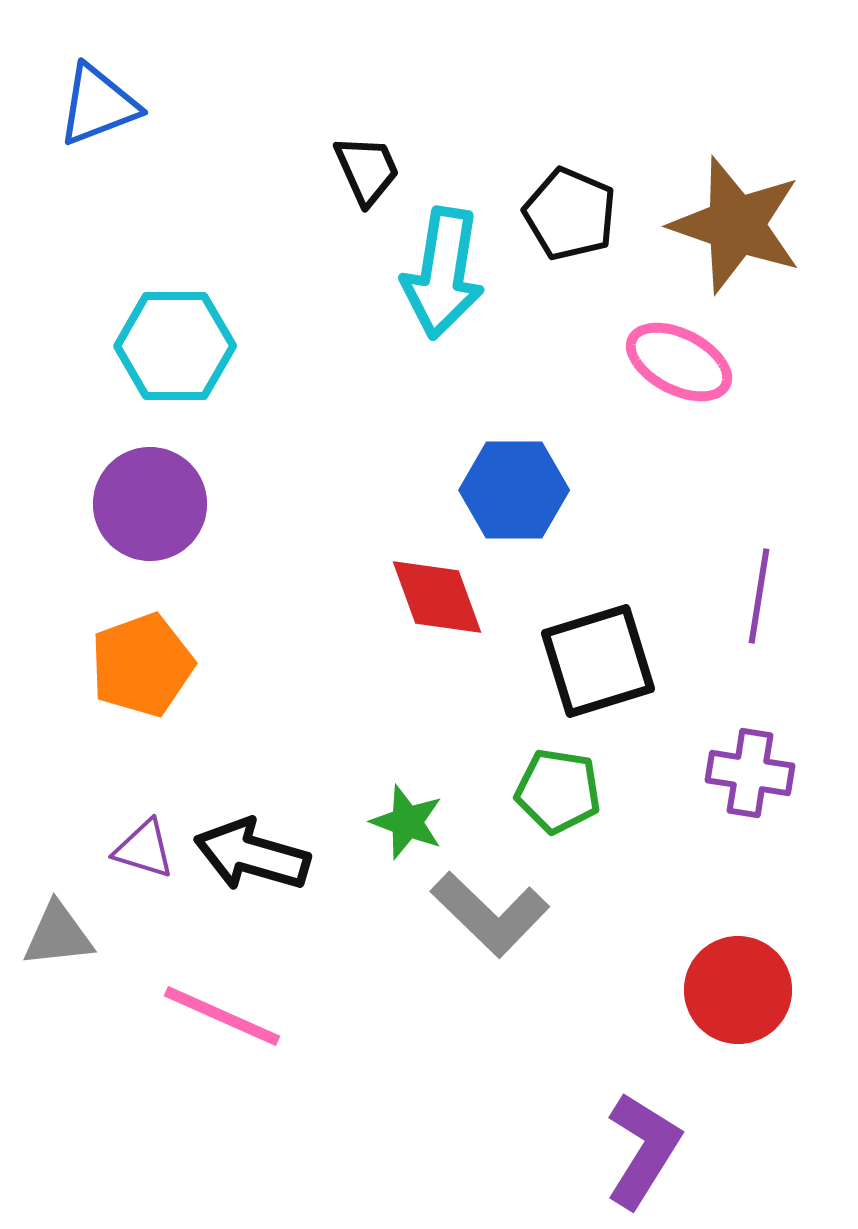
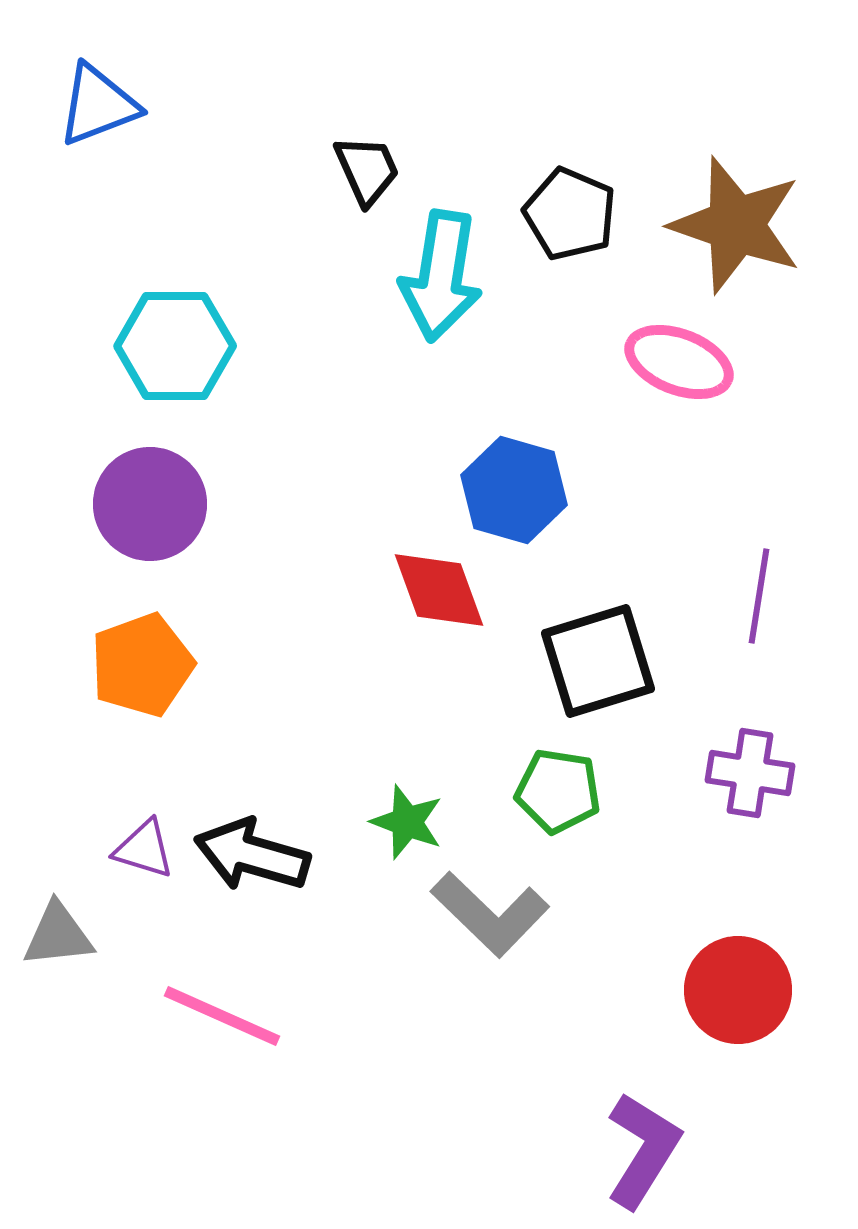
cyan arrow: moved 2 px left, 3 px down
pink ellipse: rotated 6 degrees counterclockwise
blue hexagon: rotated 16 degrees clockwise
red diamond: moved 2 px right, 7 px up
